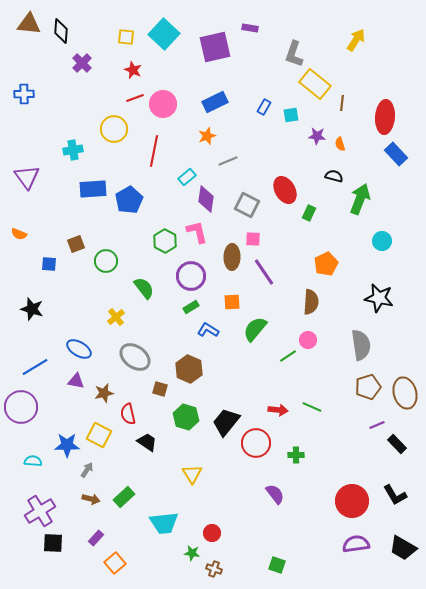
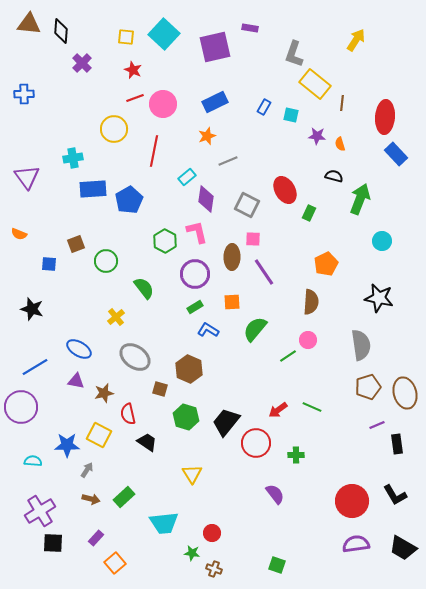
cyan square at (291, 115): rotated 21 degrees clockwise
cyan cross at (73, 150): moved 8 px down
purple circle at (191, 276): moved 4 px right, 2 px up
green rectangle at (191, 307): moved 4 px right
red arrow at (278, 410): rotated 138 degrees clockwise
black rectangle at (397, 444): rotated 36 degrees clockwise
